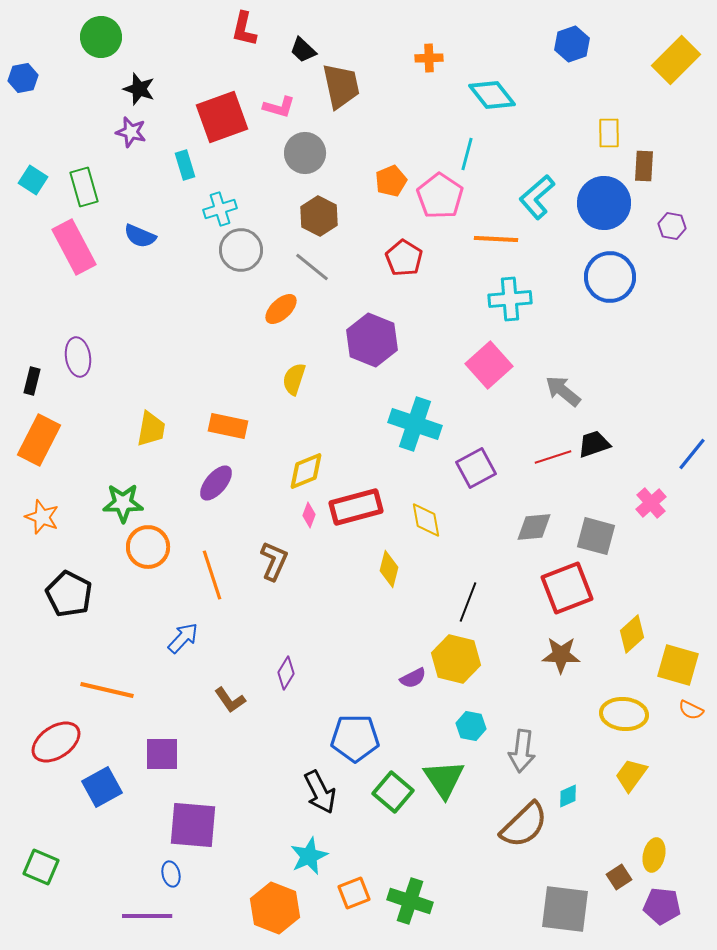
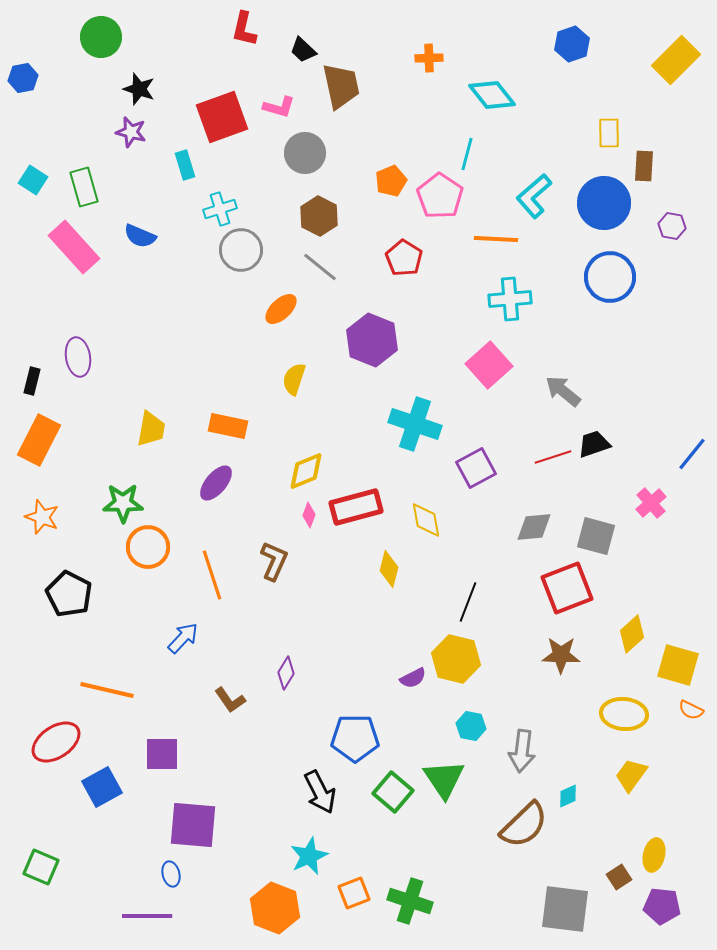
cyan L-shape at (537, 197): moved 3 px left, 1 px up
pink rectangle at (74, 247): rotated 14 degrees counterclockwise
gray line at (312, 267): moved 8 px right
